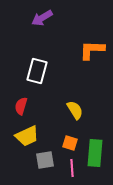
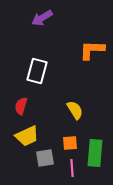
orange square: rotated 21 degrees counterclockwise
gray square: moved 2 px up
